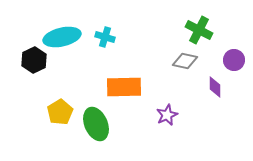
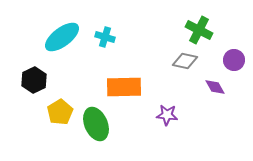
cyan ellipse: rotated 24 degrees counterclockwise
black hexagon: moved 20 px down
purple diamond: rotated 30 degrees counterclockwise
purple star: rotated 30 degrees clockwise
